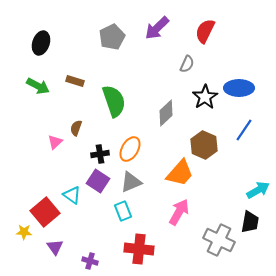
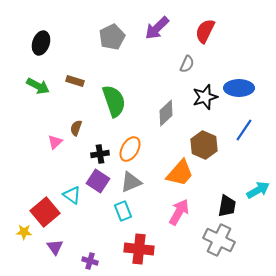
black star: rotated 15 degrees clockwise
black trapezoid: moved 23 px left, 16 px up
